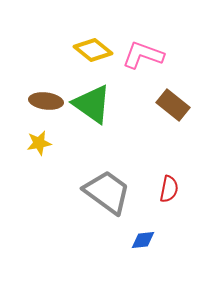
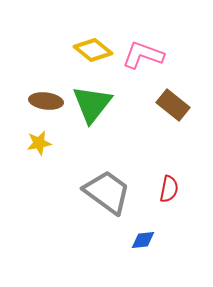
green triangle: rotated 33 degrees clockwise
